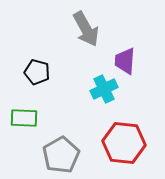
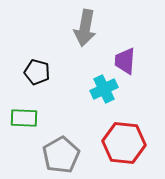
gray arrow: moved 1 px left, 1 px up; rotated 39 degrees clockwise
